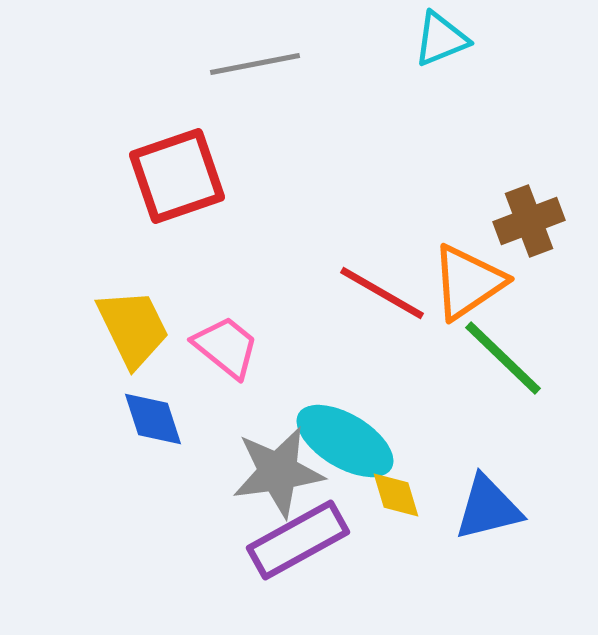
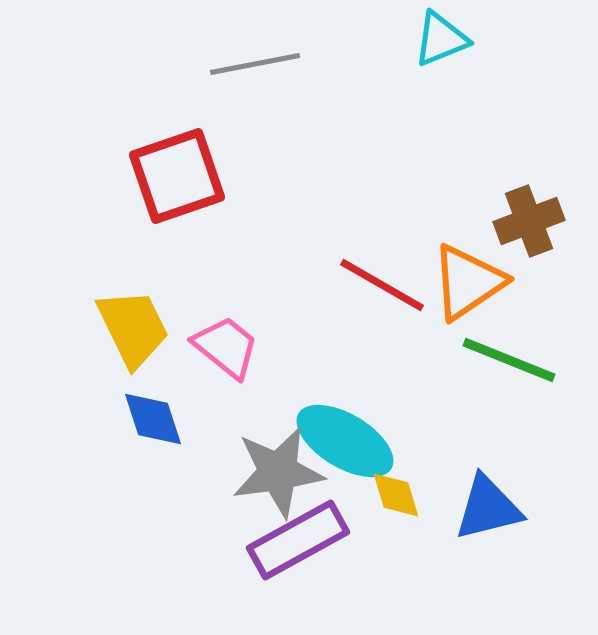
red line: moved 8 px up
green line: moved 6 px right, 2 px down; rotated 22 degrees counterclockwise
